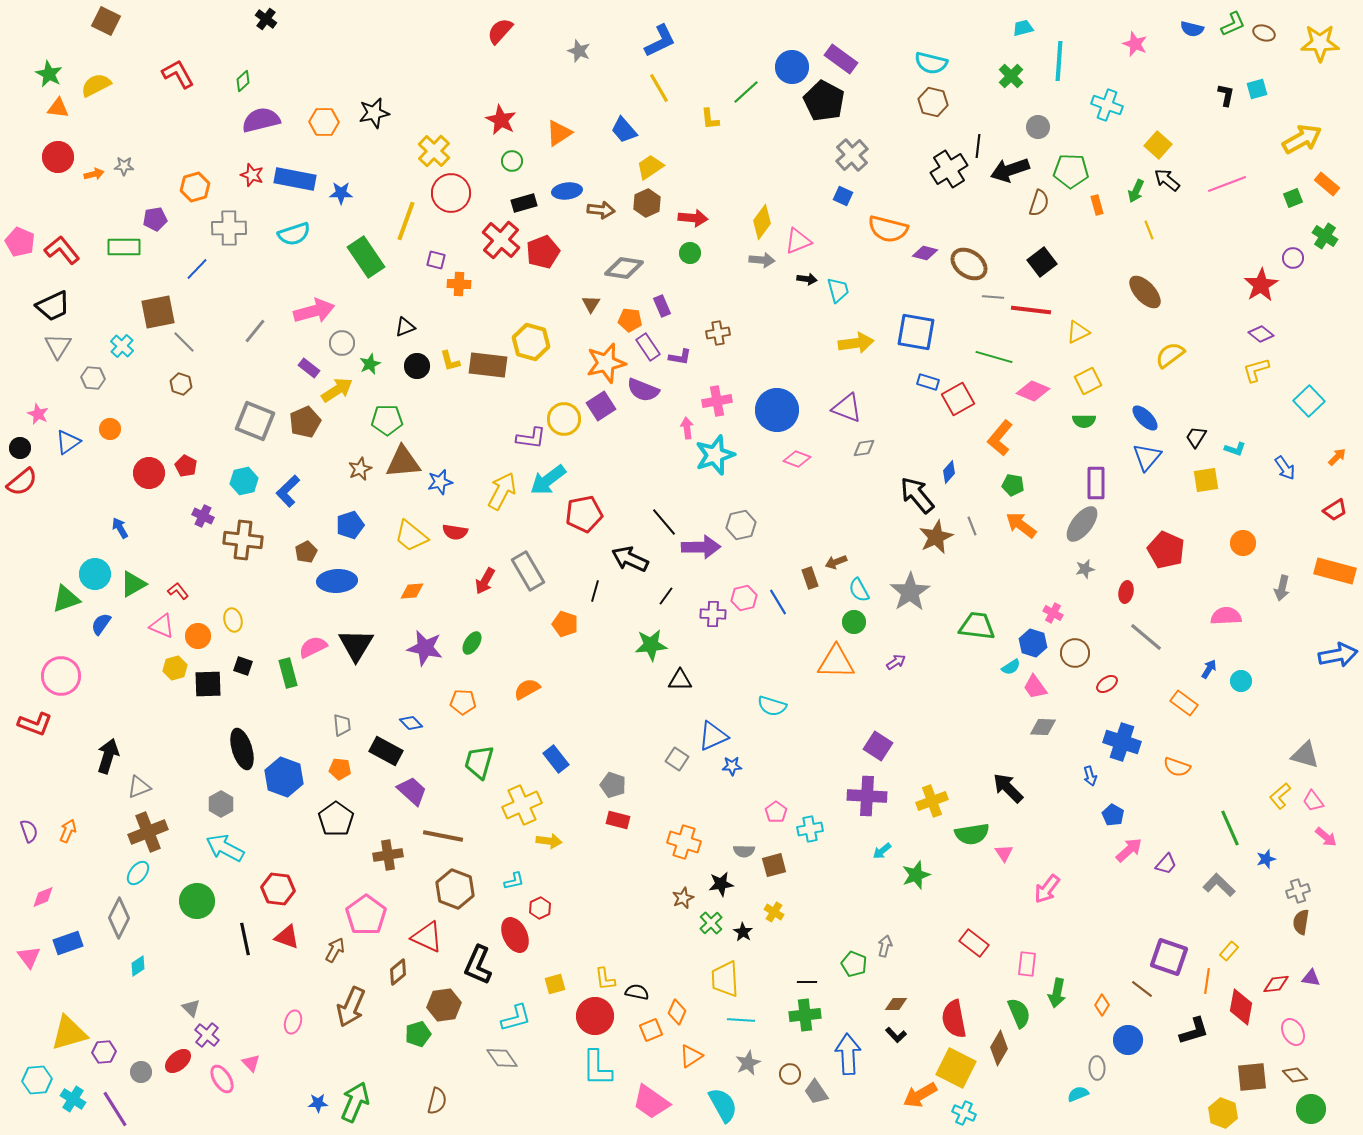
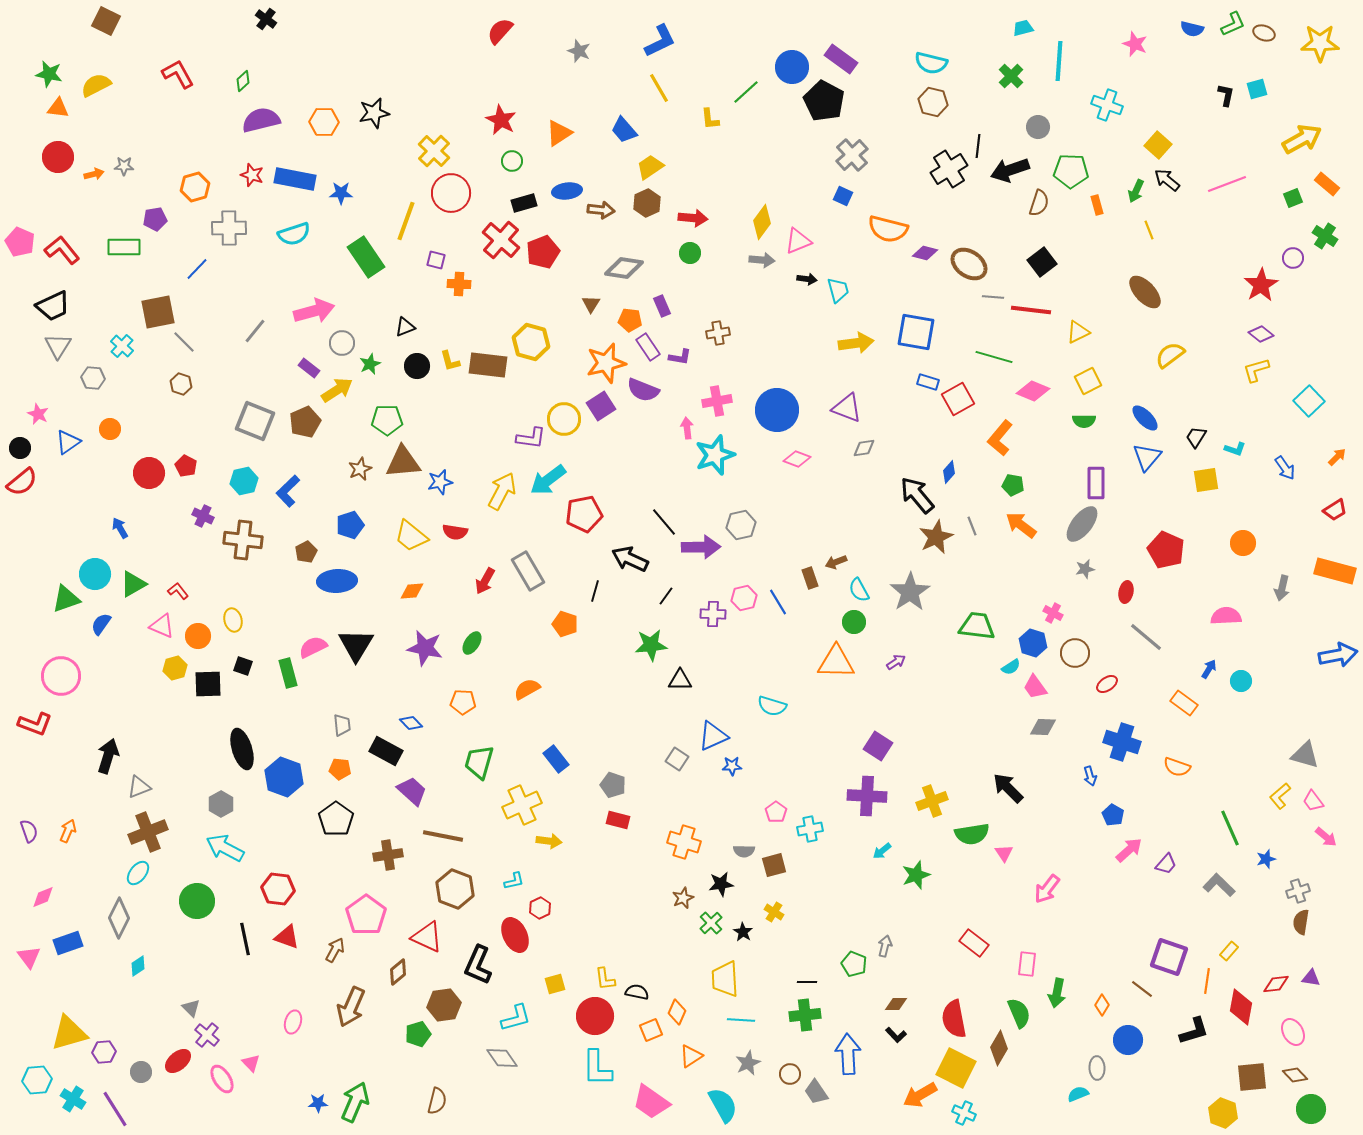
green star at (49, 74): rotated 16 degrees counterclockwise
